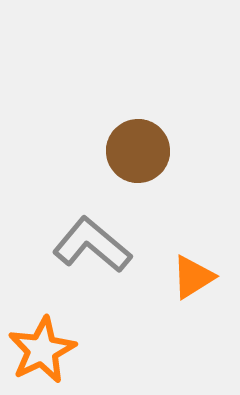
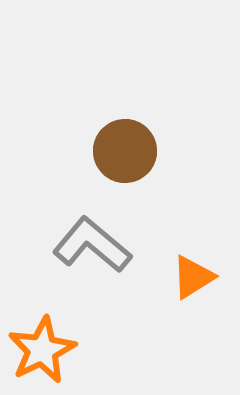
brown circle: moved 13 px left
